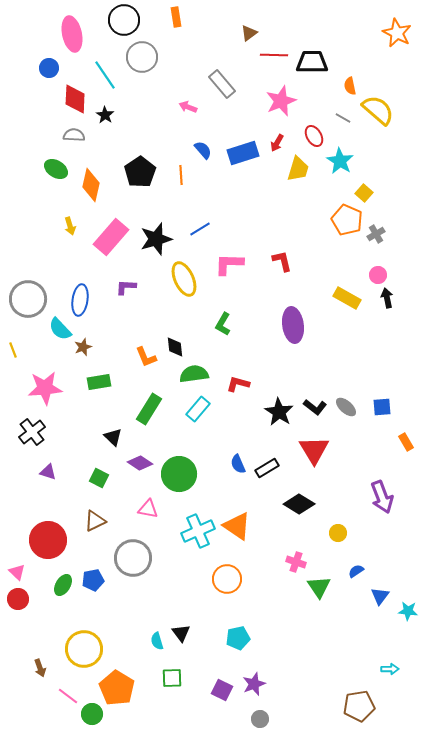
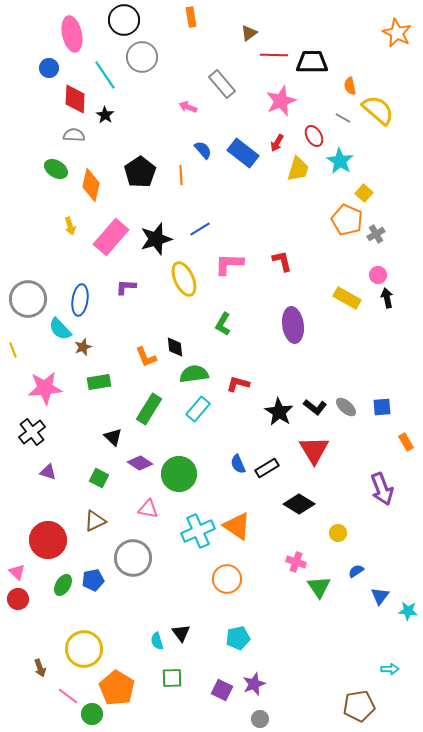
orange rectangle at (176, 17): moved 15 px right
blue rectangle at (243, 153): rotated 56 degrees clockwise
purple arrow at (382, 497): moved 8 px up
